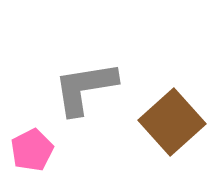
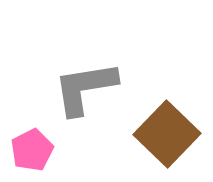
brown square: moved 5 px left, 12 px down; rotated 4 degrees counterclockwise
